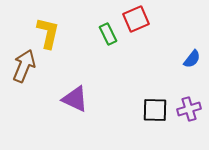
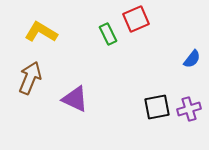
yellow L-shape: moved 7 px left, 1 px up; rotated 72 degrees counterclockwise
brown arrow: moved 6 px right, 12 px down
black square: moved 2 px right, 3 px up; rotated 12 degrees counterclockwise
